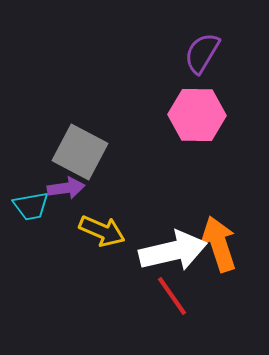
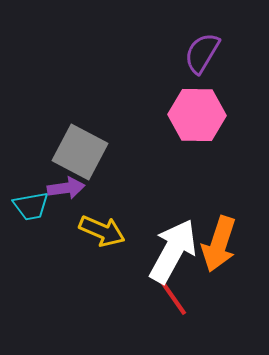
orange arrow: rotated 144 degrees counterclockwise
white arrow: rotated 48 degrees counterclockwise
